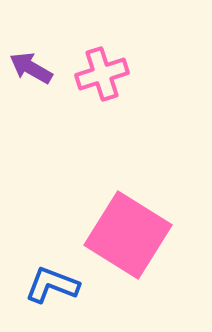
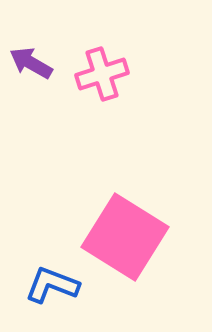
purple arrow: moved 5 px up
pink square: moved 3 px left, 2 px down
